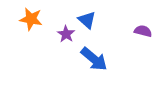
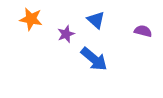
blue triangle: moved 9 px right
purple star: rotated 18 degrees clockwise
